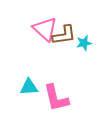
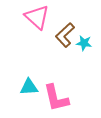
pink triangle: moved 8 px left, 12 px up
brown L-shape: moved 1 px right; rotated 145 degrees clockwise
cyan star: rotated 21 degrees clockwise
